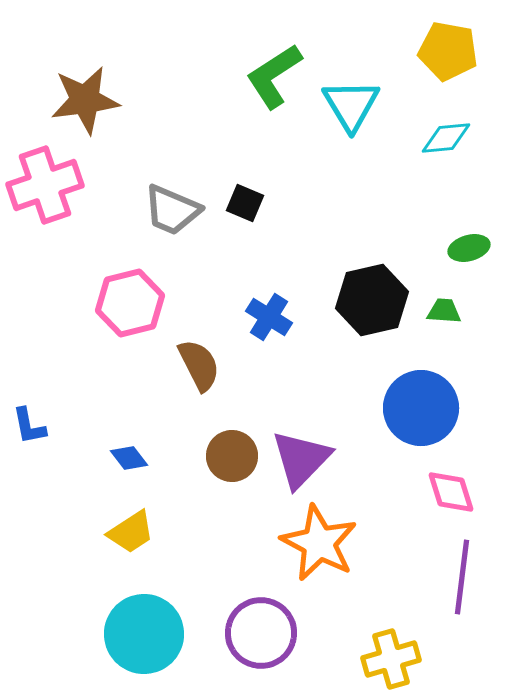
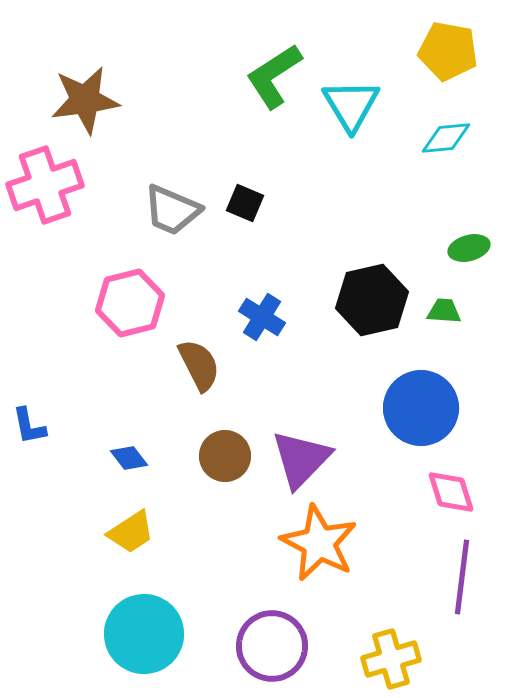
blue cross: moved 7 px left
brown circle: moved 7 px left
purple circle: moved 11 px right, 13 px down
